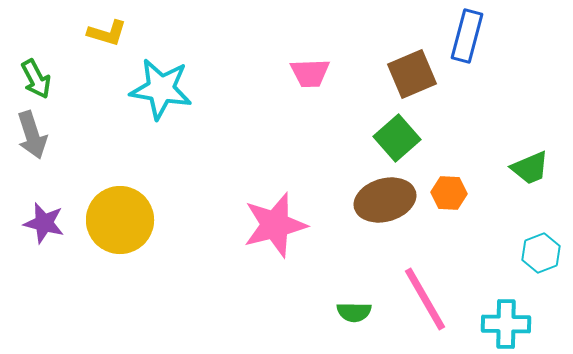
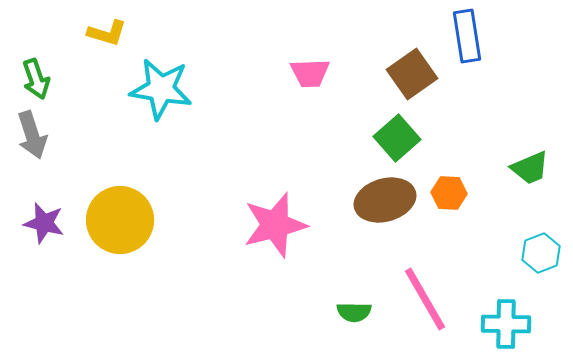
blue rectangle: rotated 24 degrees counterclockwise
brown square: rotated 12 degrees counterclockwise
green arrow: rotated 9 degrees clockwise
